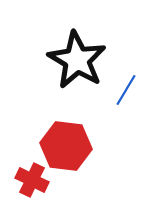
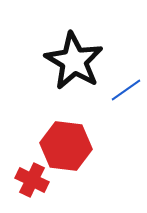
black star: moved 3 px left, 1 px down
blue line: rotated 24 degrees clockwise
